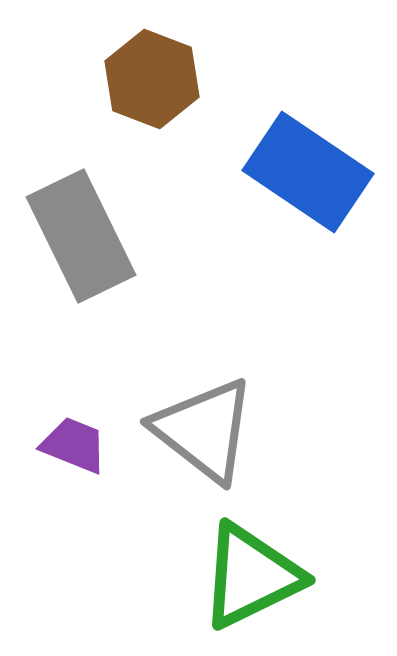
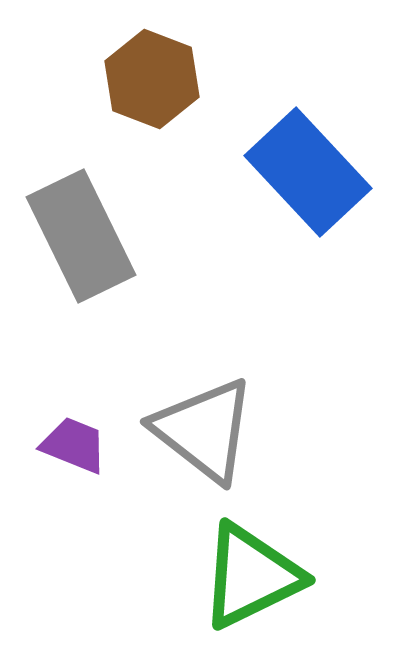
blue rectangle: rotated 13 degrees clockwise
